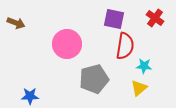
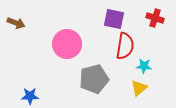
red cross: rotated 18 degrees counterclockwise
